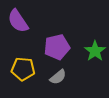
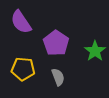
purple semicircle: moved 3 px right, 1 px down
purple pentagon: moved 1 px left, 4 px up; rotated 25 degrees counterclockwise
gray semicircle: rotated 72 degrees counterclockwise
